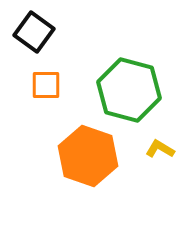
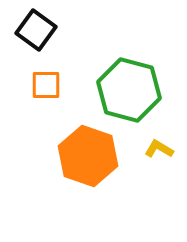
black square: moved 2 px right, 2 px up
yellow L-shape: moved 1 px left
